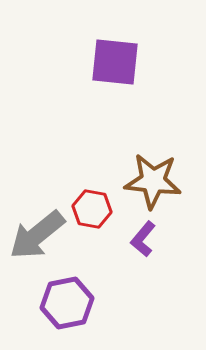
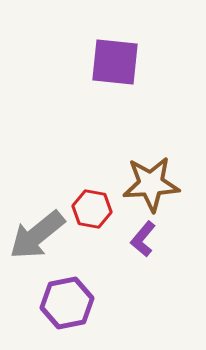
brown star: moved 2 px left, 3 px down; rotated 10 degrees counterclockwise
